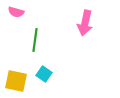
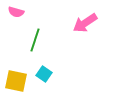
pink arrow: rotated 45 degrees clockwise
green line: rotated 10 degrees clockwise
